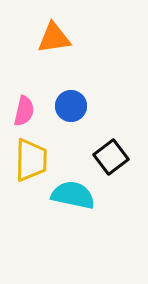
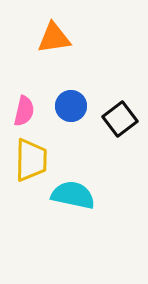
black square: moved 9 px right, 38 px up
